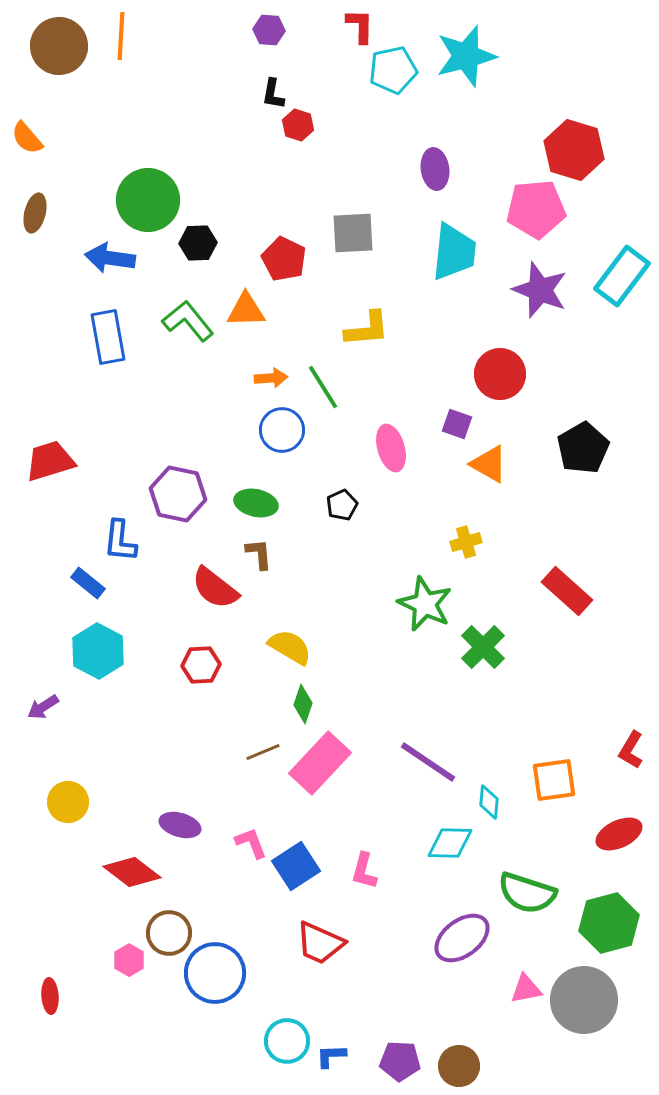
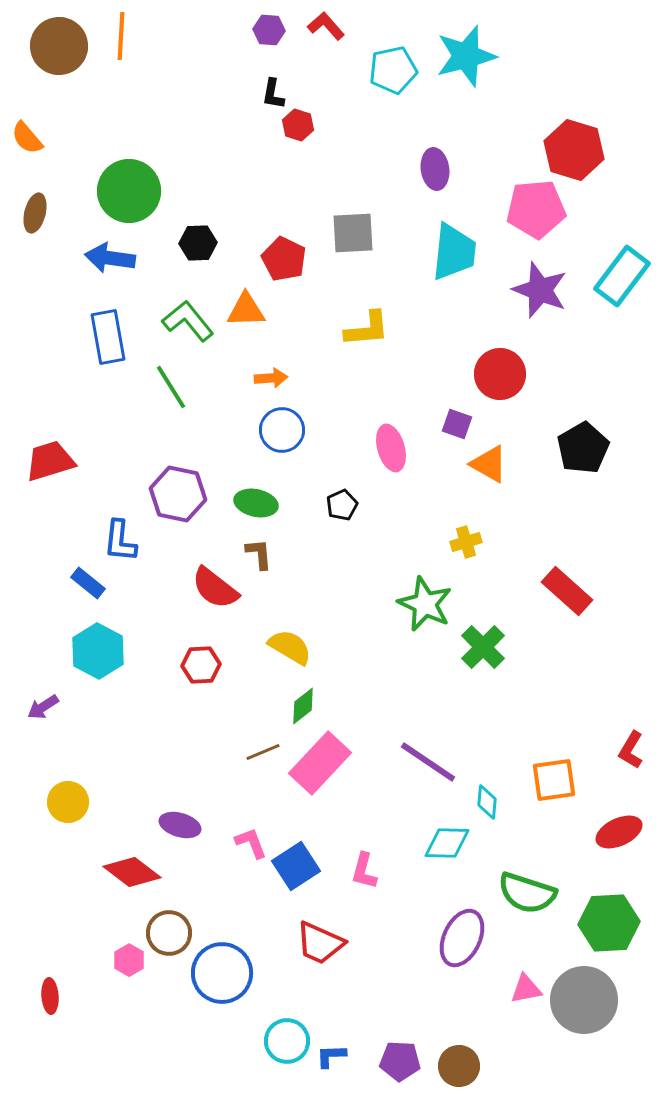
red L-shape at (360, 26): moved 34 px left; rotated 42 degrees counterclockwise
green circle at (148, 200): moved 19 px left, 9 px up
green line at (323, 387): moved 152 px left
green diamond at (303, 704): moved 2 px down; rotated 33 degrees clockwise
cyan diamond at (489, 802): moved 2 px left
red ellipse at (619, 834): moved 2 px up
cyan diamond at (450, 843): moved 3 px left
green hexagon at (609, 923): rotated 12 degrees clockwise
purple ellipse at (462, 938): rotated 28 degrees counterclockwise
blue circle at (215, 973): moved 7 px right
